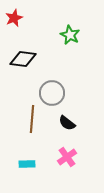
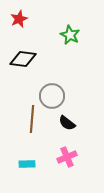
red star: moved 5 px right, 1 px down
gray circle: moved 3 px down
pink cross: rotated 12 degrees clockwise
